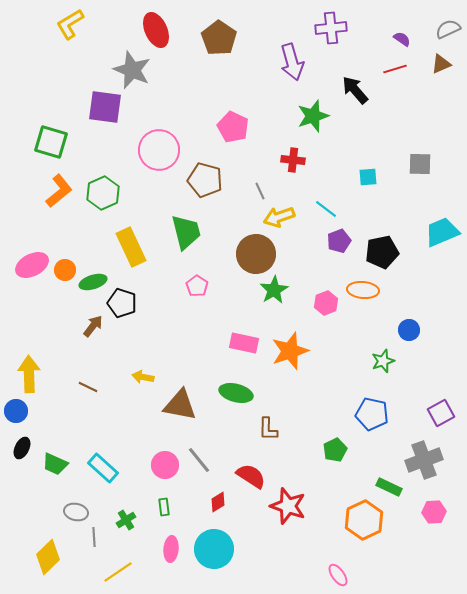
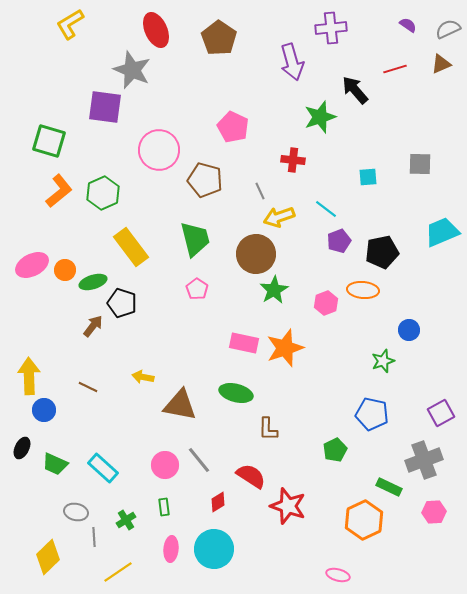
purple semicircle at (402, 39): moved 6 px right, 14 px up
green star at (313, 116): moved 7 px right, 1 px down
green square at (51, 142): moved 2 px left, 1 px up
green trapezoid at (186, 232): moved 9 px right, 7 px down
yellow rectangle at (131, 247): rotated 12 degrees counterclockwise
pink pentagon at (197, 286): moved 3 px down
orange star at (290, 351): moved 5 px left, 3 px up
yellow arrow at (29, 374): moved 2 px down
blue circle at (16, 411): moved 28 px right, 1 px up
pink ellipse at (338, 575): rotated 40 degrees counterclockwise
